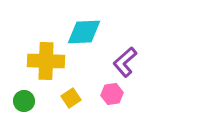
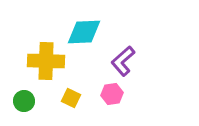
purple L-shape: moved 2 px left, 1 px up
yellow square: rotated 30 degrees counterclockwise
